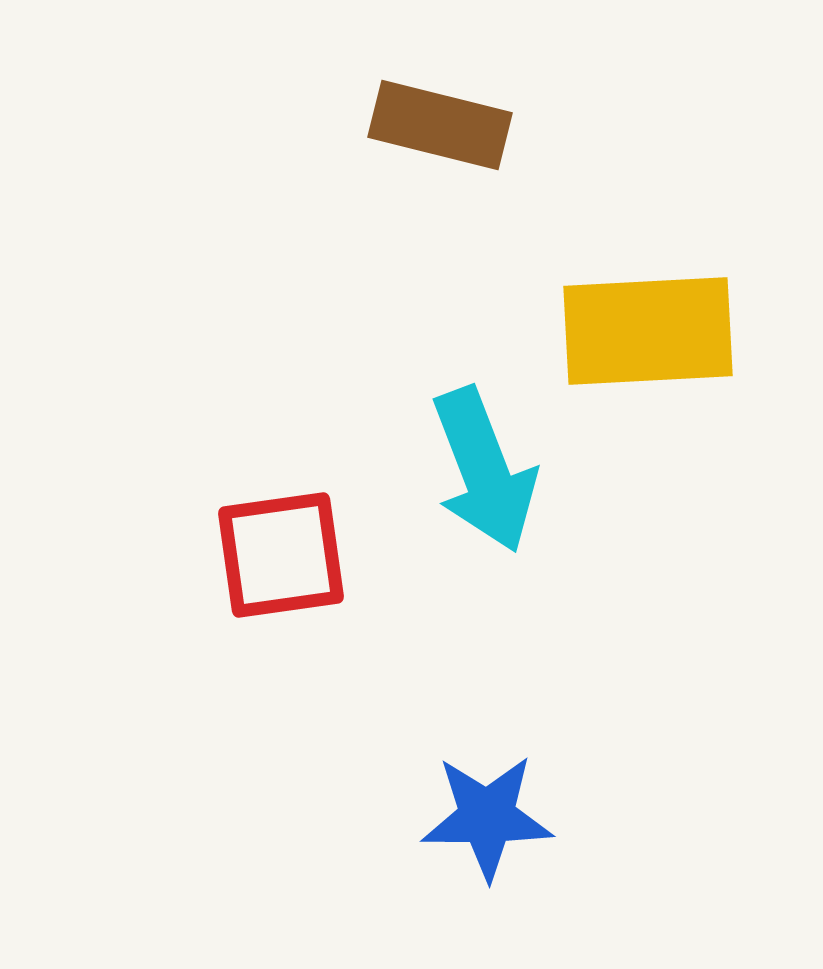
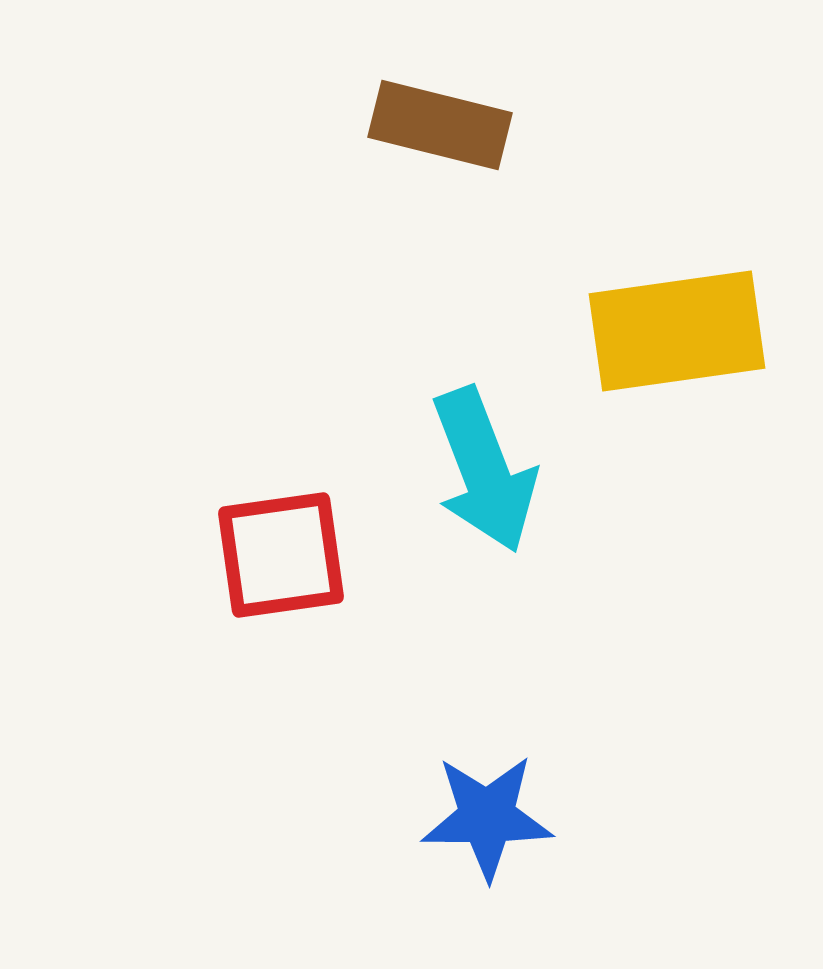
yellow rectangle: moved 29 px right; rotated 5 degrees counterclockwise
